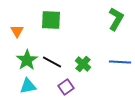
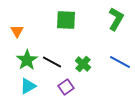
green square: moved 15 px right
blue line: rotated 25 degrees clockwise
cyan triangle: rotated 18 degrees counterclockwise
